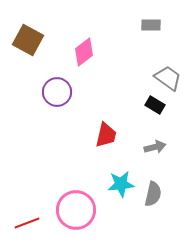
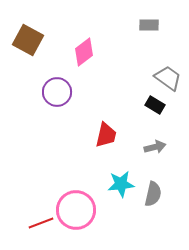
gray rectangle: moved 2 px left
red line: moved 14 px right
